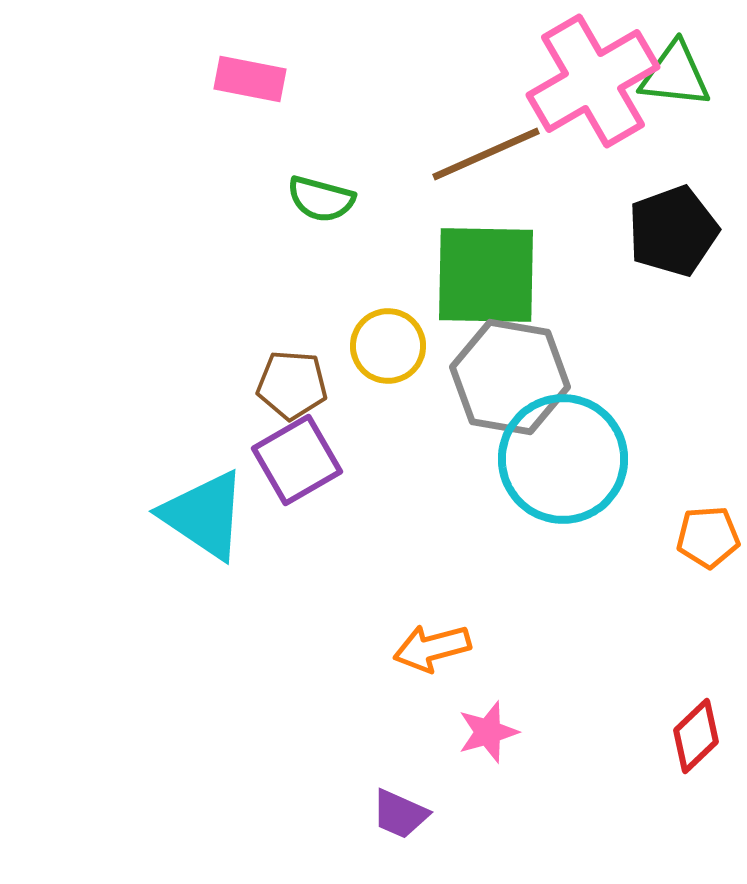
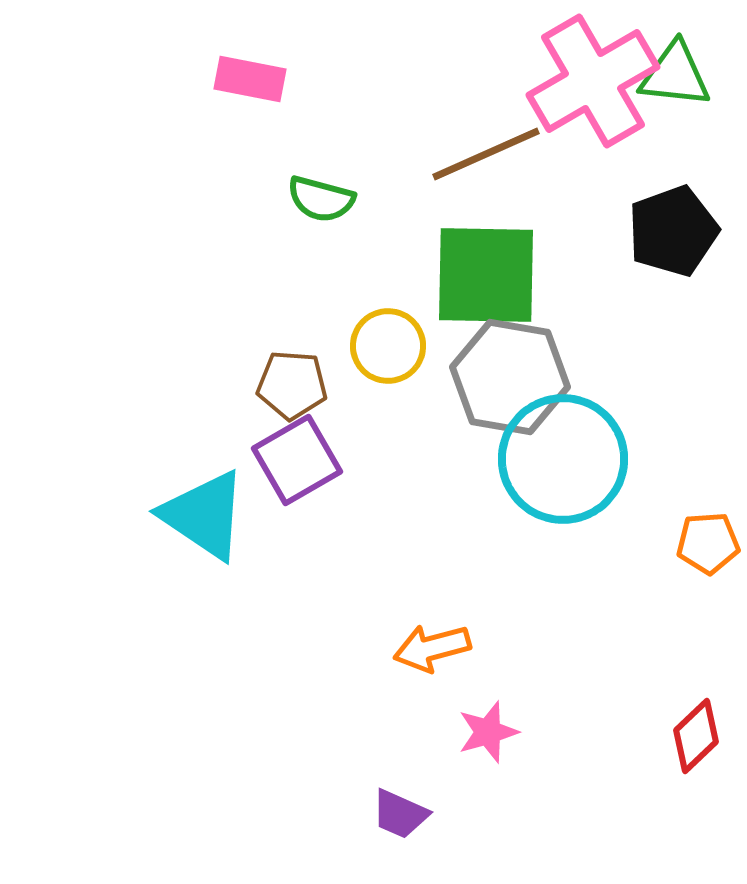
orange pentagon: moved 6 px down
